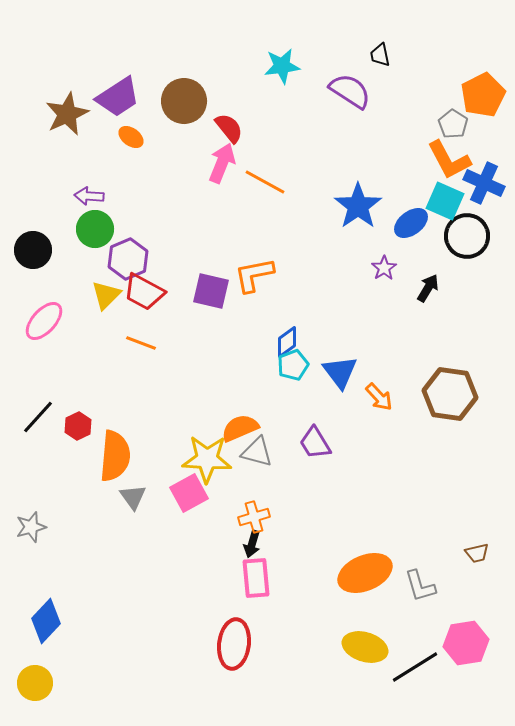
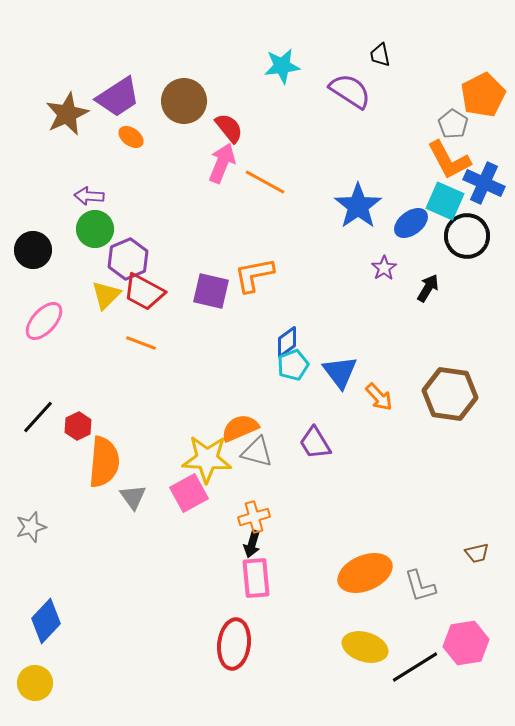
orange semicircle at (115, 456): moved 11 px left, 6 px down
